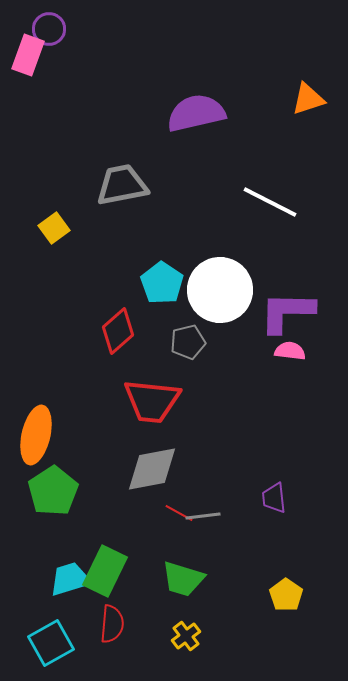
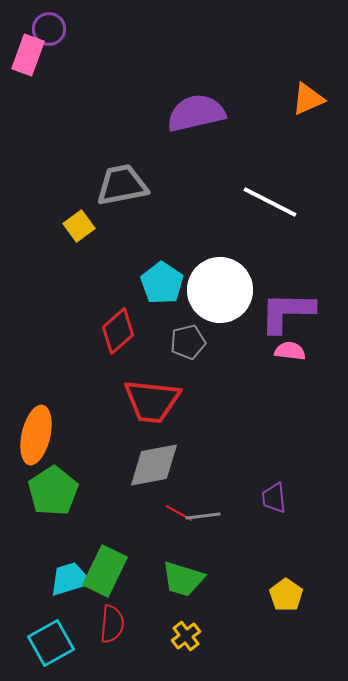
orange triangle: rotated 6 degrees counterclockwise
yellow square: moved 25 px right, 2 px up
gray diamond: moved 2 px right, 4 px up
